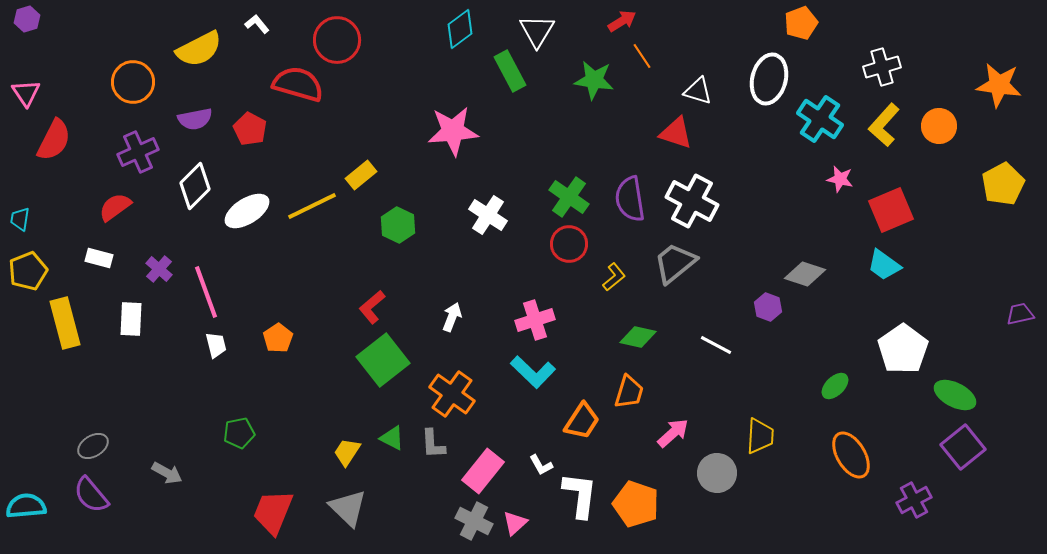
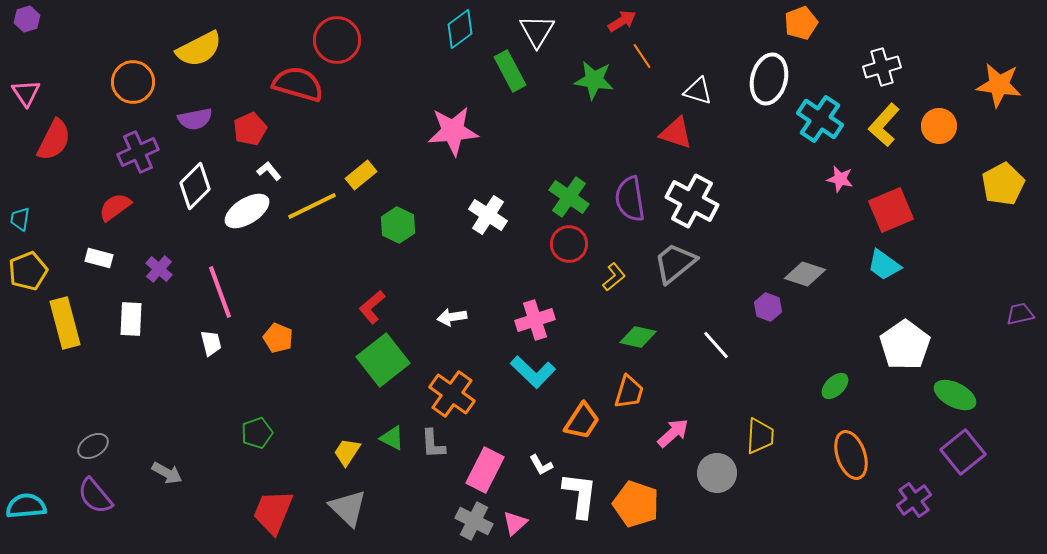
white L-shape at (257, 24): moved 12 px right, 147 px down
red pentagon at (250, 129): rotated 20 degrees clockwise
pink line at (206, 292): moved 14 px right
white arrow at (452, 317): rotated 120 degrees counterclockwise
orange pentagon at (278, 338): rotated 16 degrees counterclockwise
white trapezoid at (216, 345): moved 5 px left, 2 px up
white line at (716, 345): rotated 20 degrees clockwise
white pentagon at (903, 349): moved 2 px right, 4 px up
green pentagon at (239, 433): moved 18 px right; rotated 8 degrees counterclockwise
purple square at (963, 447): moved 5 px down
orange ellipse at (851, 455): rotated 12 degrees clockwise
pink rectangle at (483, 471): moved 2 px right, 1 px up; rotated 12 degrees counterclockwise
purple semicircle at (91, 495): moved 4 px right, 1 px down
purple cross at (914, 500): rotated 8 degrees counterclockwise
